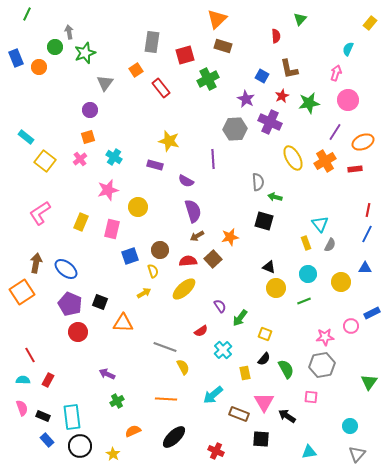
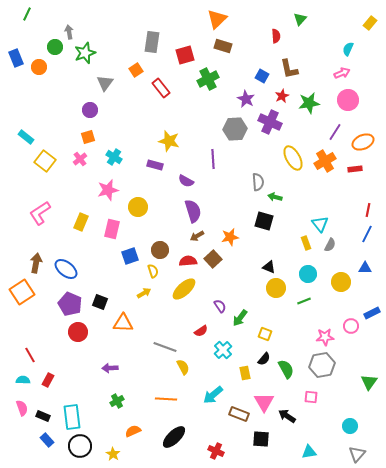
pink arrow at (336, 73): moved 6 px right; rotated 49 degrees clockwise
purple arrow at (107, 374): moved 3 px right, 6 px up; rotated 28 degrees counterclockwise
